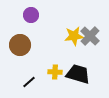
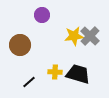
purple circle: moved 11 px right
